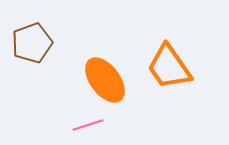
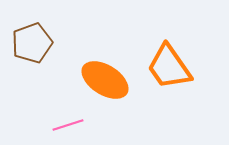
orange ellipse: rotated 21 degrees counterclockwise
pink line: moved 20 px left
